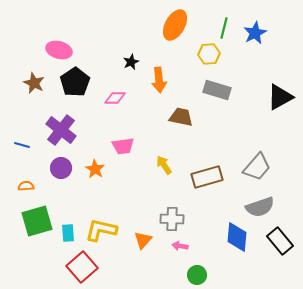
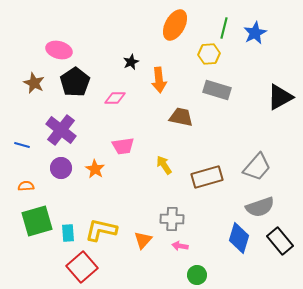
blue diamond: moved 2 px right, 1 px down; rotated 12 degrees clockwise
